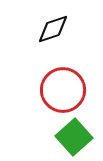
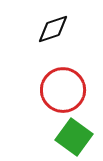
green square: rotated 12 degrees counterclockwise
